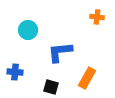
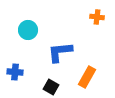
orange rectangle: moved 1 px up
black square: rotated 14 degrees clockwise
